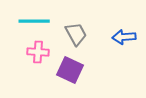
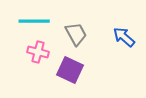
blue arrow: rotated 45 degrees clockwise
pink cross: rotated 10 degrees clockwise
